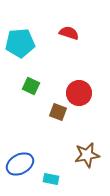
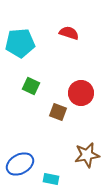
red circle: moved 2 px right
